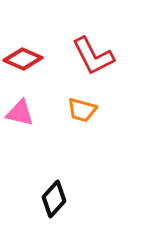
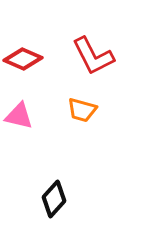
pink triangle: moved 1 px left, 3 px down
